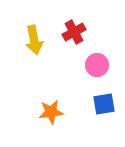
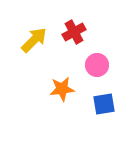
yellow arrow: rotated 124 degrees counterclockwise
orange star: moved 11 px right, 23 px up
